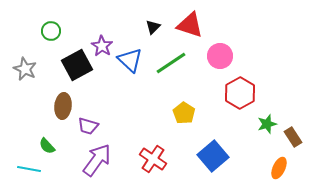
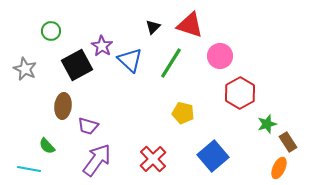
green line: rotated 24 degrees counterclockwise
yellow pentagon: moved 1 px left; rotated 20 degrees counterclockwise
brown rectangle: moved 5 px left, 5 px down
red cross: rotated 12 degrees clockwise
